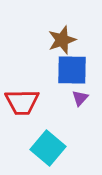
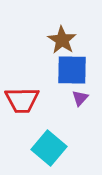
brown star: rotated 20 degrees counterclockwise
red trapezoid: moved 2 px up
cyan square: moved 1 px right
